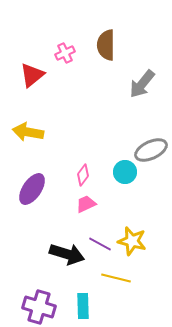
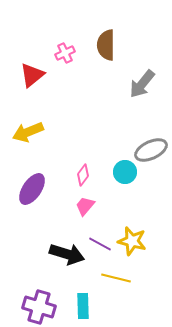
yellow arrow: rotated 32 degrees counterclockwise
pink trapezoid: moved 1 px left, 2 px down; rotated 25 degrees counterclockwise
